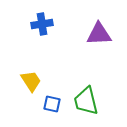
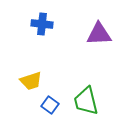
blue cross: rotated 15 degrees clockwise
yellow trapezoid: rotated 105 degrees clockwise
blue square: moved 2 px left, 1 px down; rotated 24 degrees clockwise
